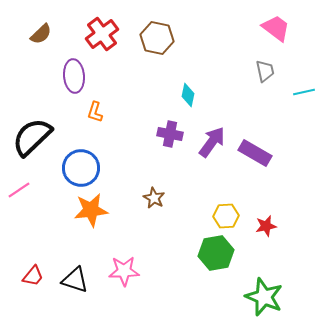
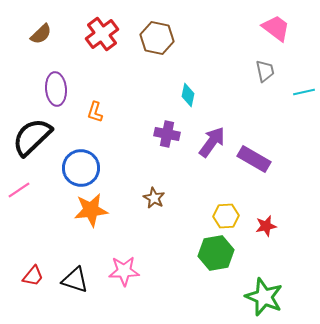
purple ellipse: moved 18 px left, 13 px down
purple cross: moved 3 px left
purple rectangle: moved 1 px left, 6 px down
